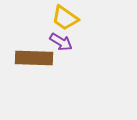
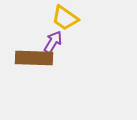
purple arrow: moved 8 px left; rotated 90 degrees counterclockwise
